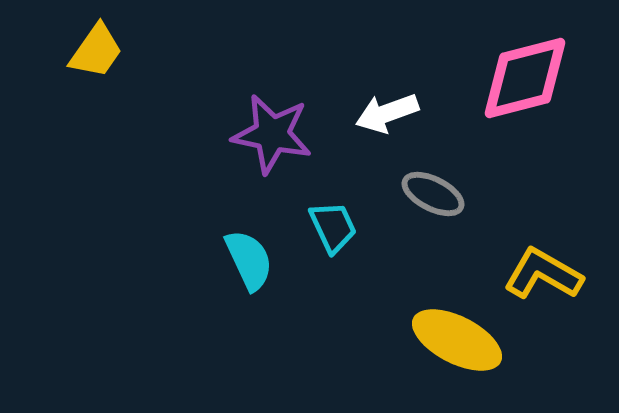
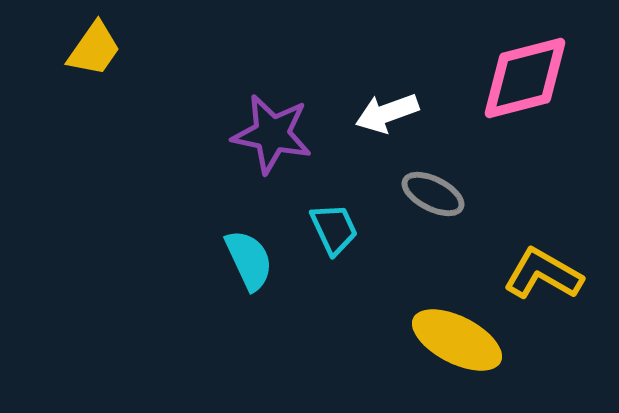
yellow trapezoid: moved 2 px left, 2 px up
cyan trapezoid: moved 1 px right, 2 px down
